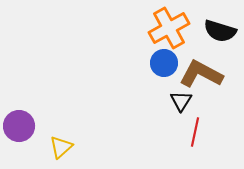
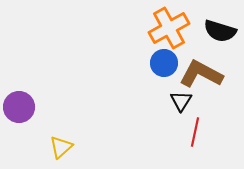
purple circle: moved 19 px up
